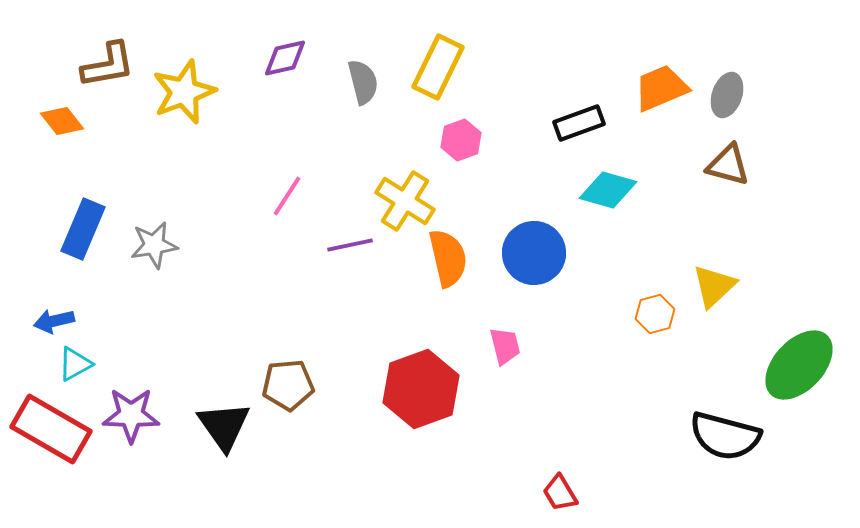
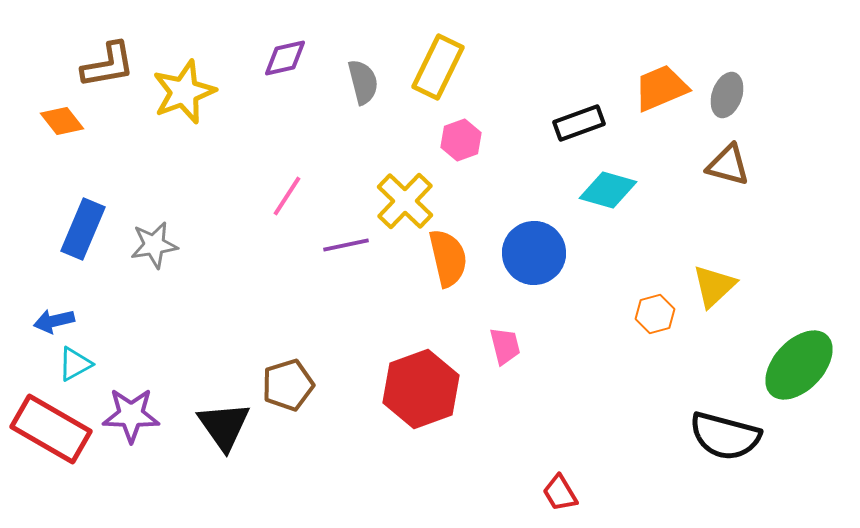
yellow cross: rotated 12 degrees clockwise
purple line: moved 4 px left
brown pentagon: rotated 12 degrees counterclockwise
